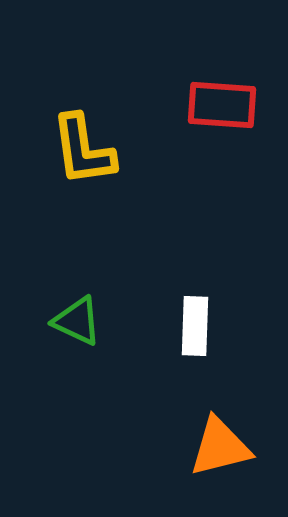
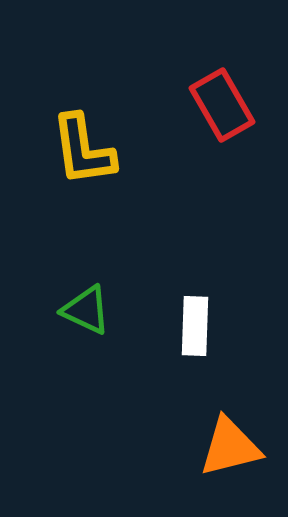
red rectangle: rotated 56 degrees clockwise
green triangle: moved 9 px right, 11 px up
orange triangle: moved 10 px right
